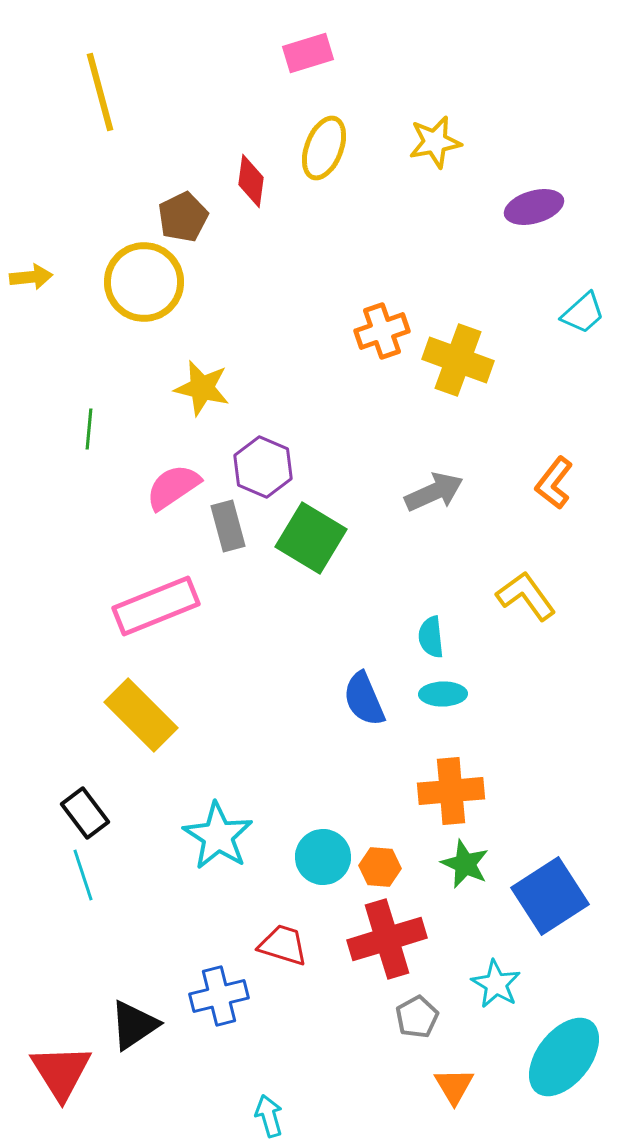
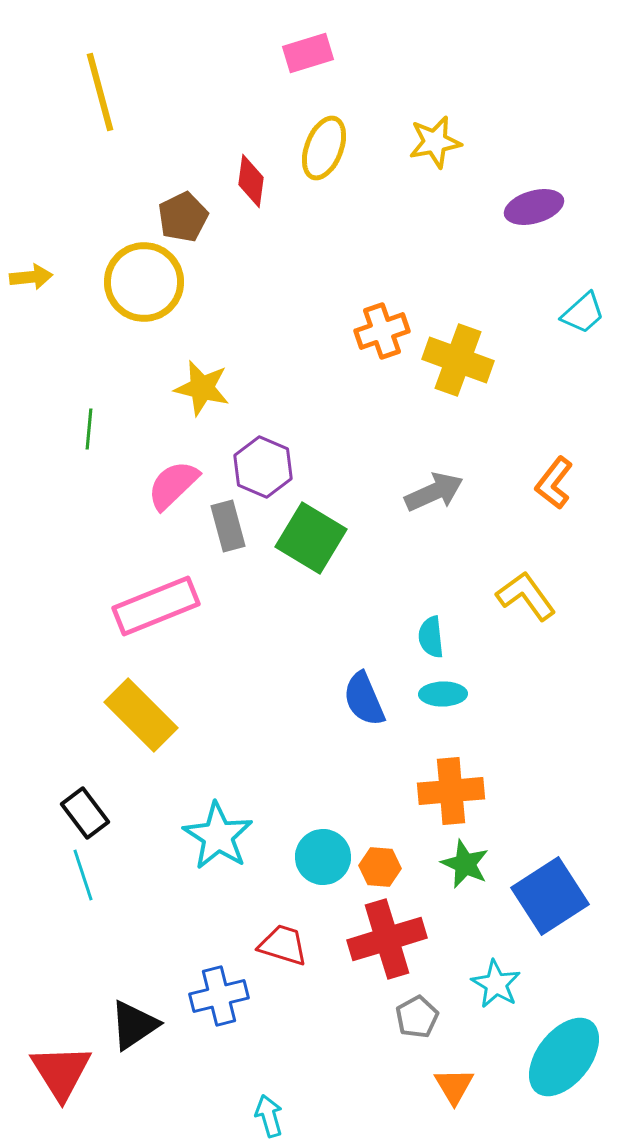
pink semicircle at (173, 487): moved 2 px up; rotated 10 degrees counterclockwise
